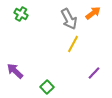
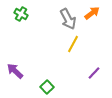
orange arrow: moved 1 px left
gray arrow: moved 1 px left
